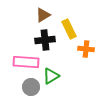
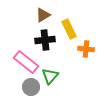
pink rectangle: rotated 35 degrees clockwise
green triangle: moved 1 px left; rotated 18 degrees counterclockwise
